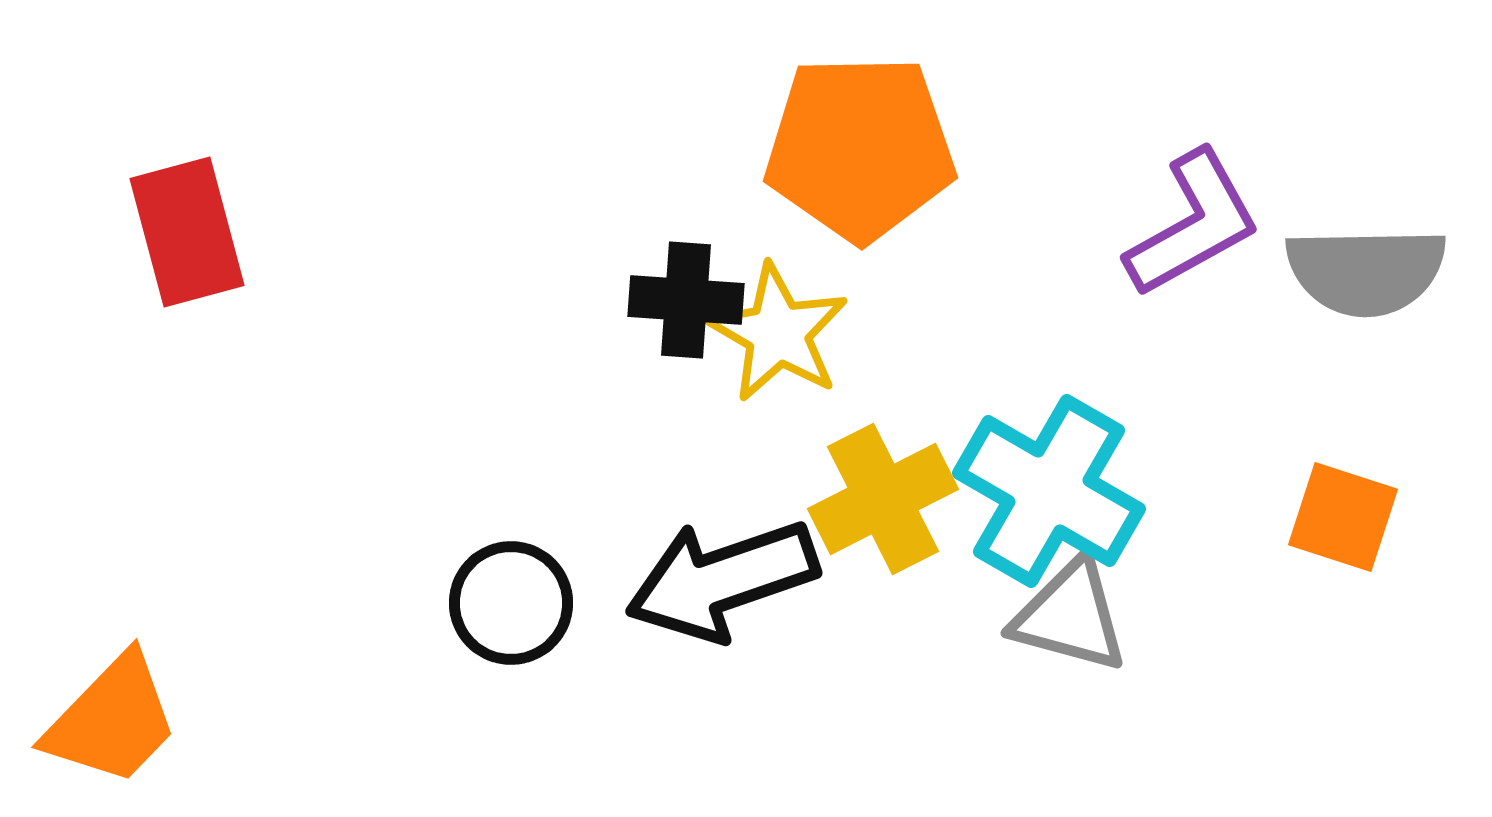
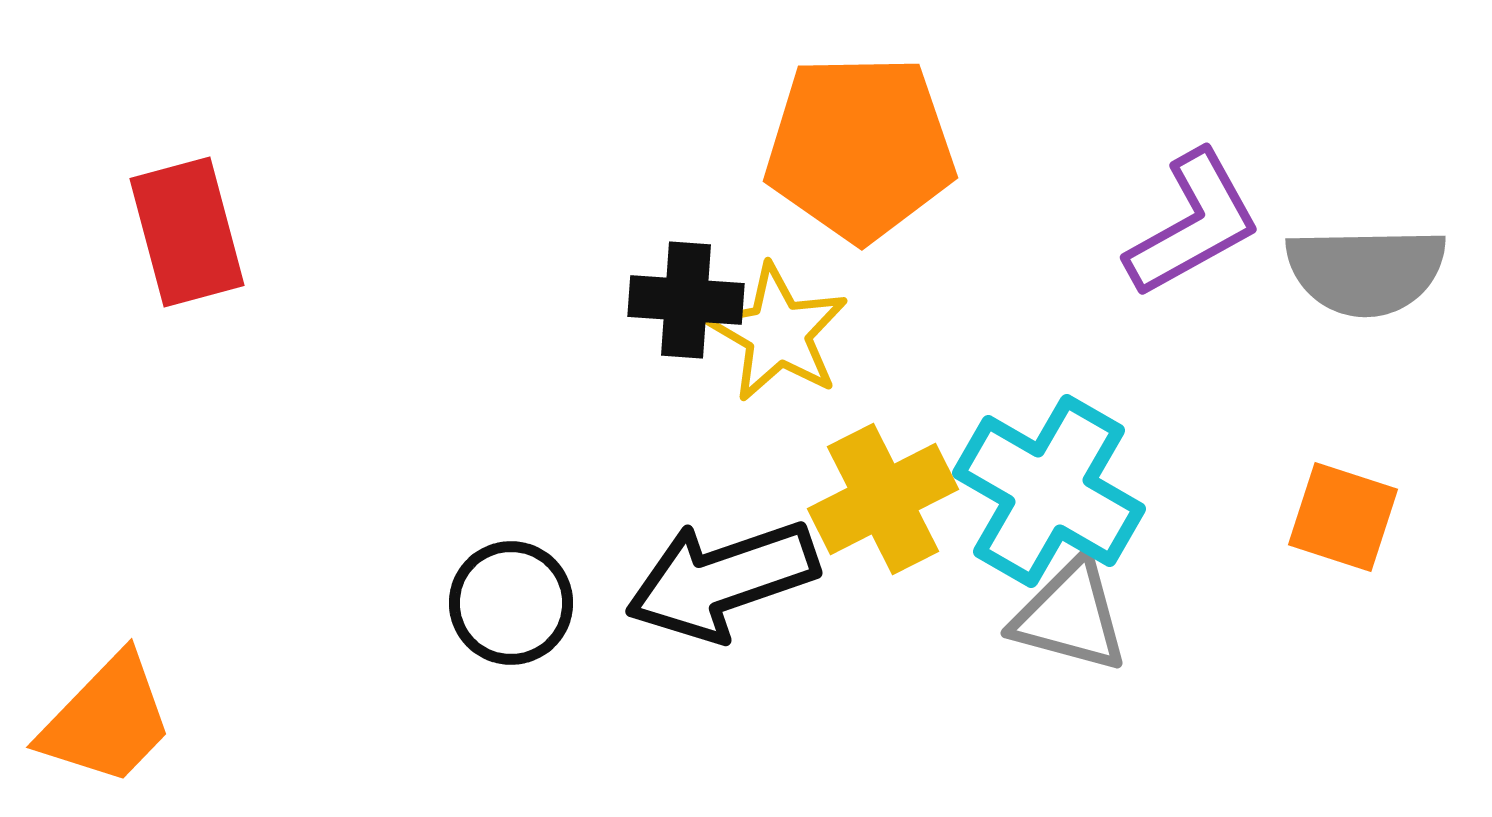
orange trapezoid: moved 5 px left
